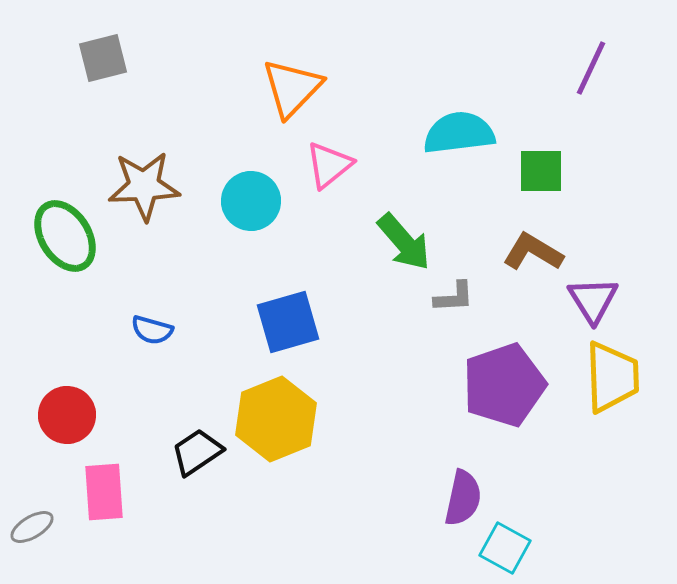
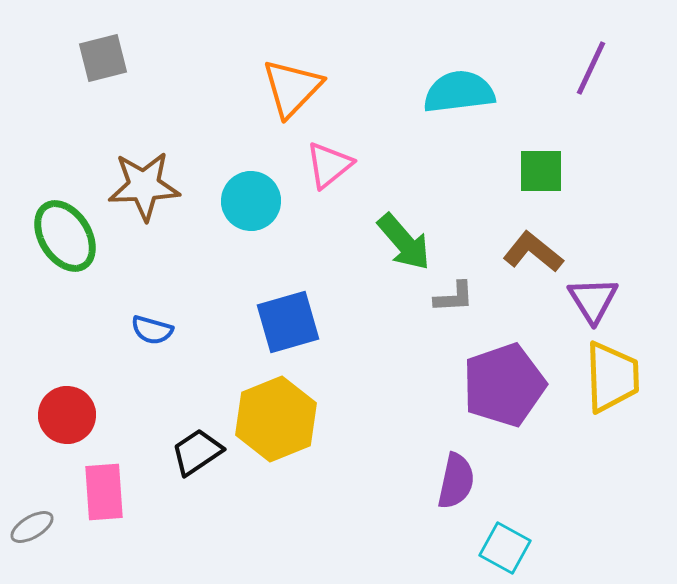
cyan semicircle: moved 41 px up
brown L-shape: rotated 8 degrees clockwise
purple semicircle: moved 7 px left, 17 px up
